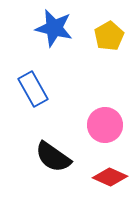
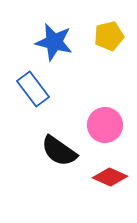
blue star: moved 14 px down
yellow pentagon: rotated 16 degrees clockwise
blue rectangle: rotated 8 degrees counterclockwise
black semicircle: moved 6 px right, 6 px up
